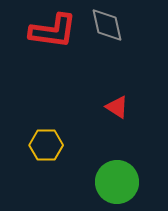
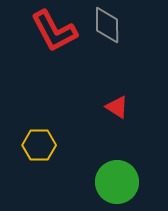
gray diamond: rotated 12 degrees clockwise
red L-shape: moved 1 px right; rotated 54 degrees clockwise
yellow hexagon: moved 7 px left
